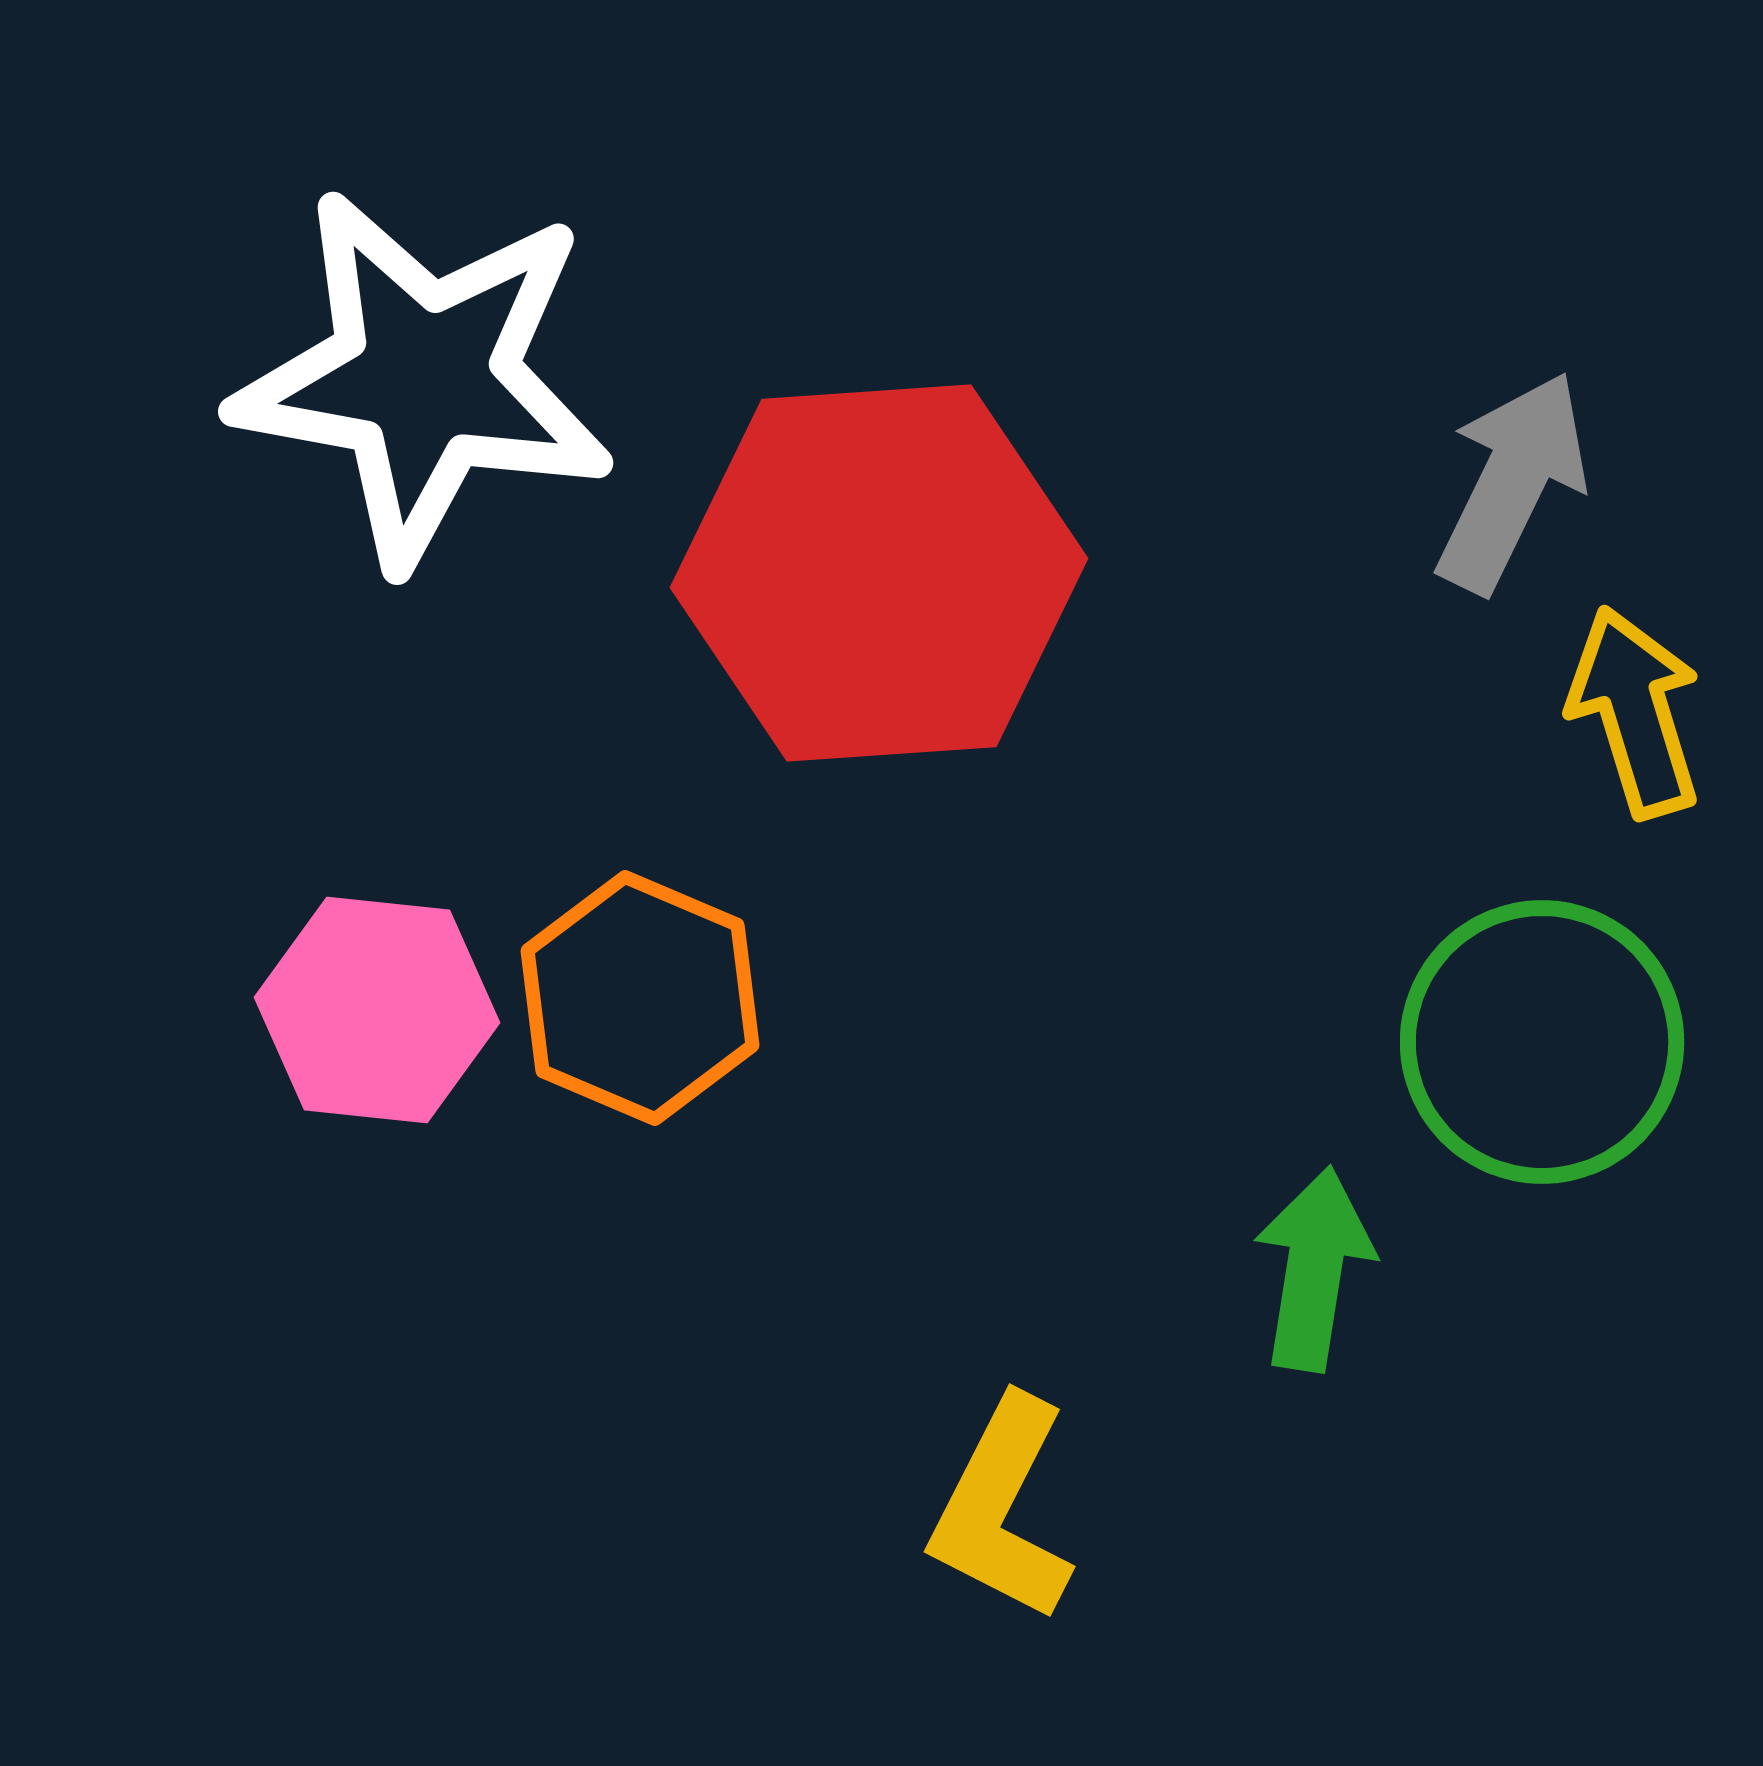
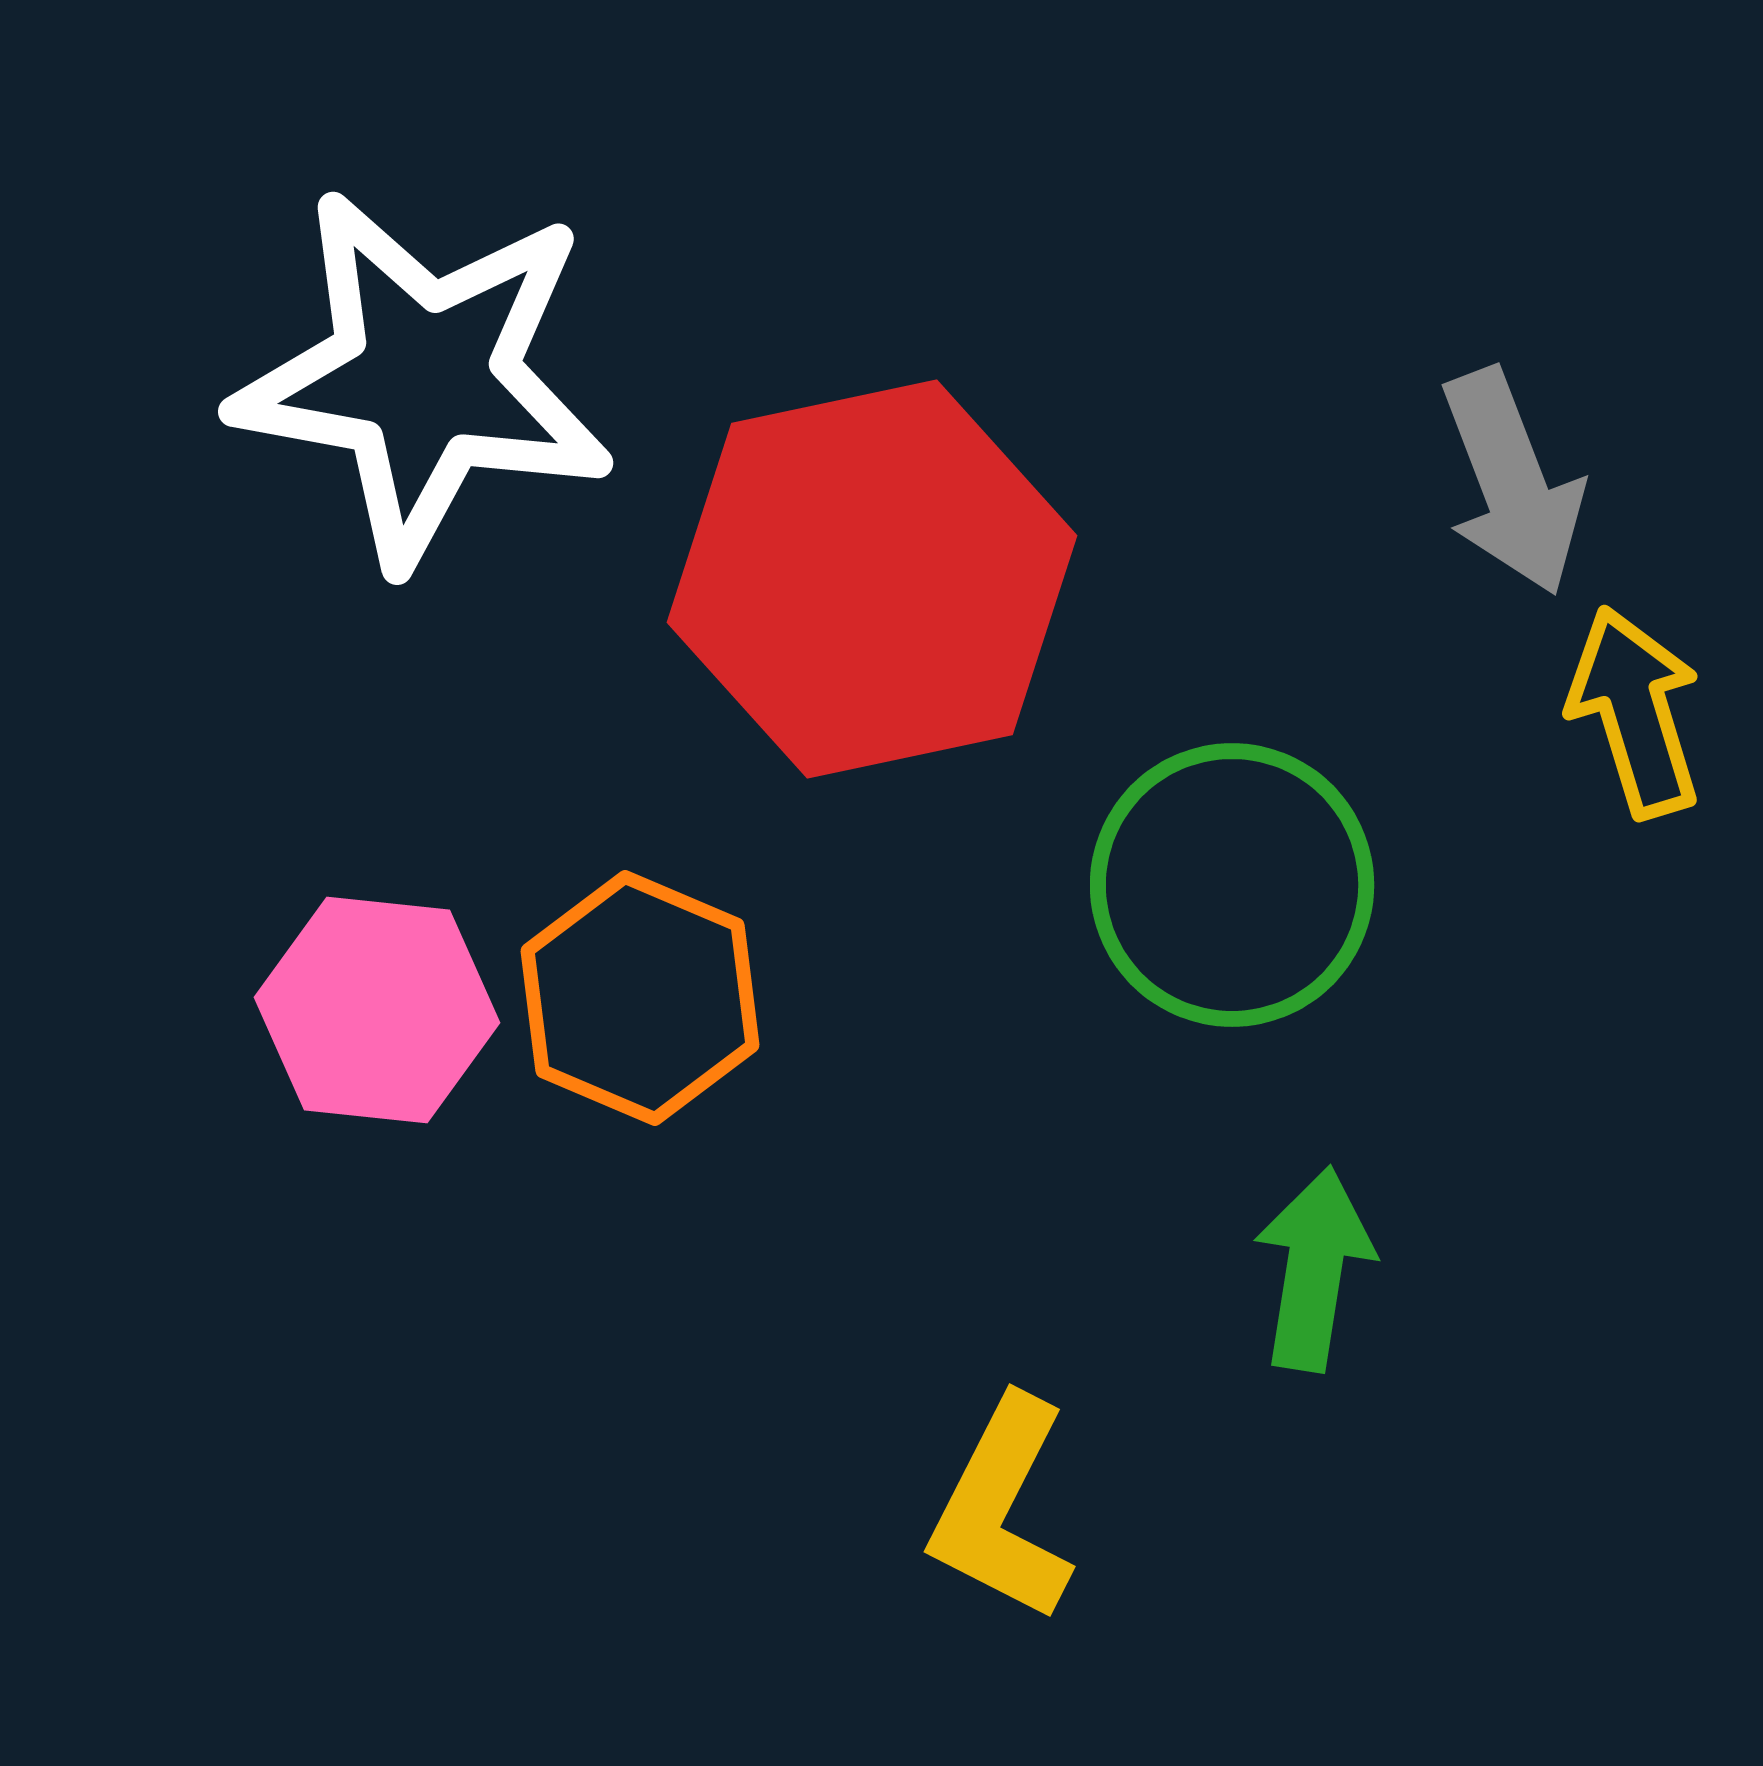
gray arrow: rotated 133 degrees clockwise
red hexagon: moved 7 px left, 6 px down; rotated 8 degrees counterclockwise
green circle: moved 310 px left, 157 px up
